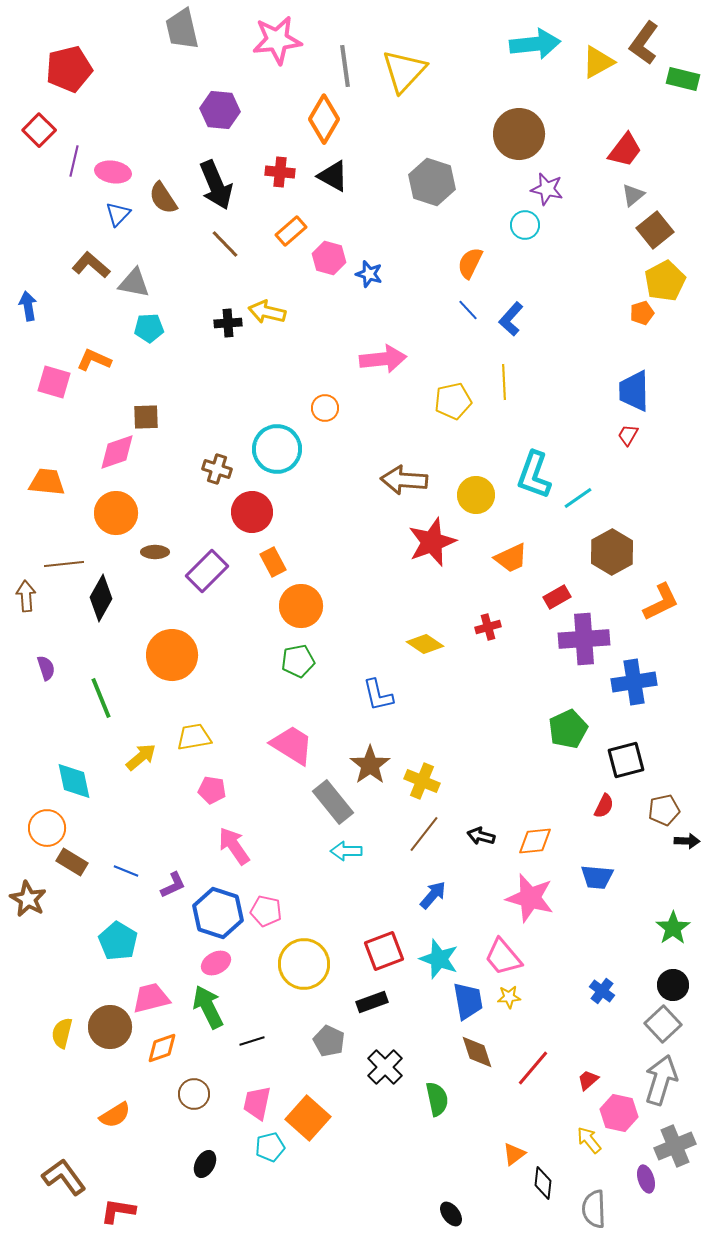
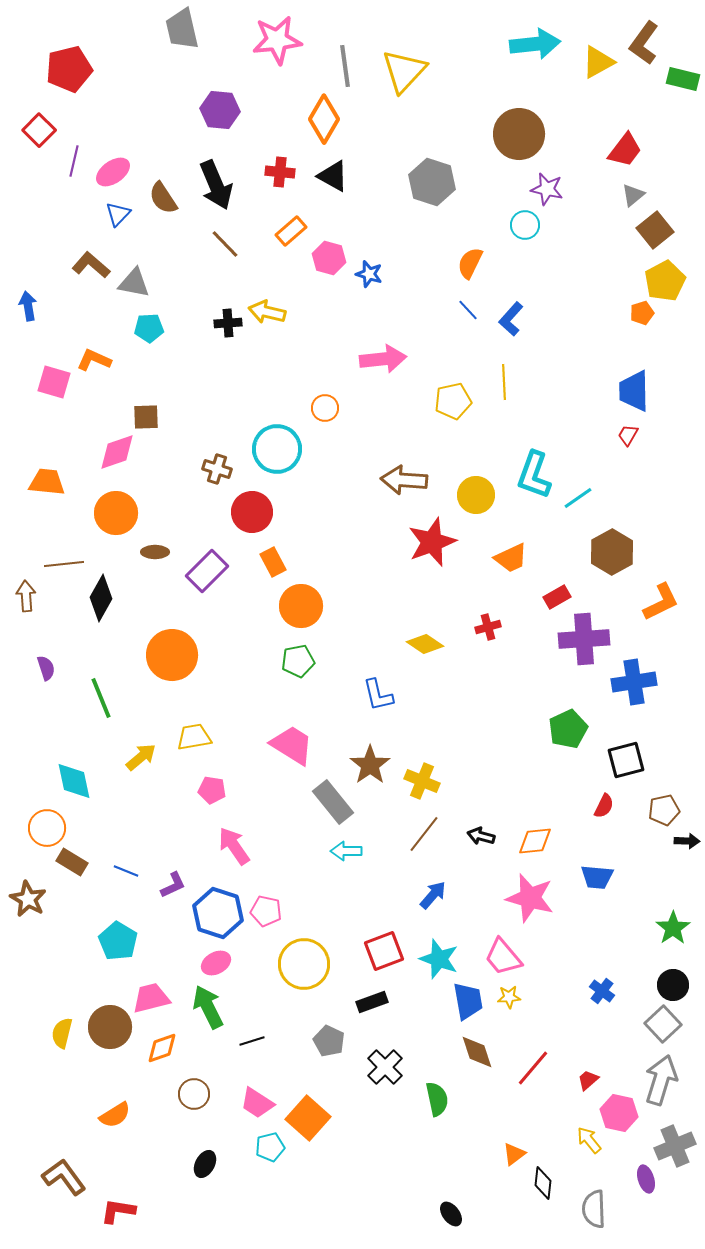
pink ellipse at (113, 172): rotated 44 degrees counterclockwise
pink trapezoid at (257, 1103): rotated 69 degrees counterclockwise
